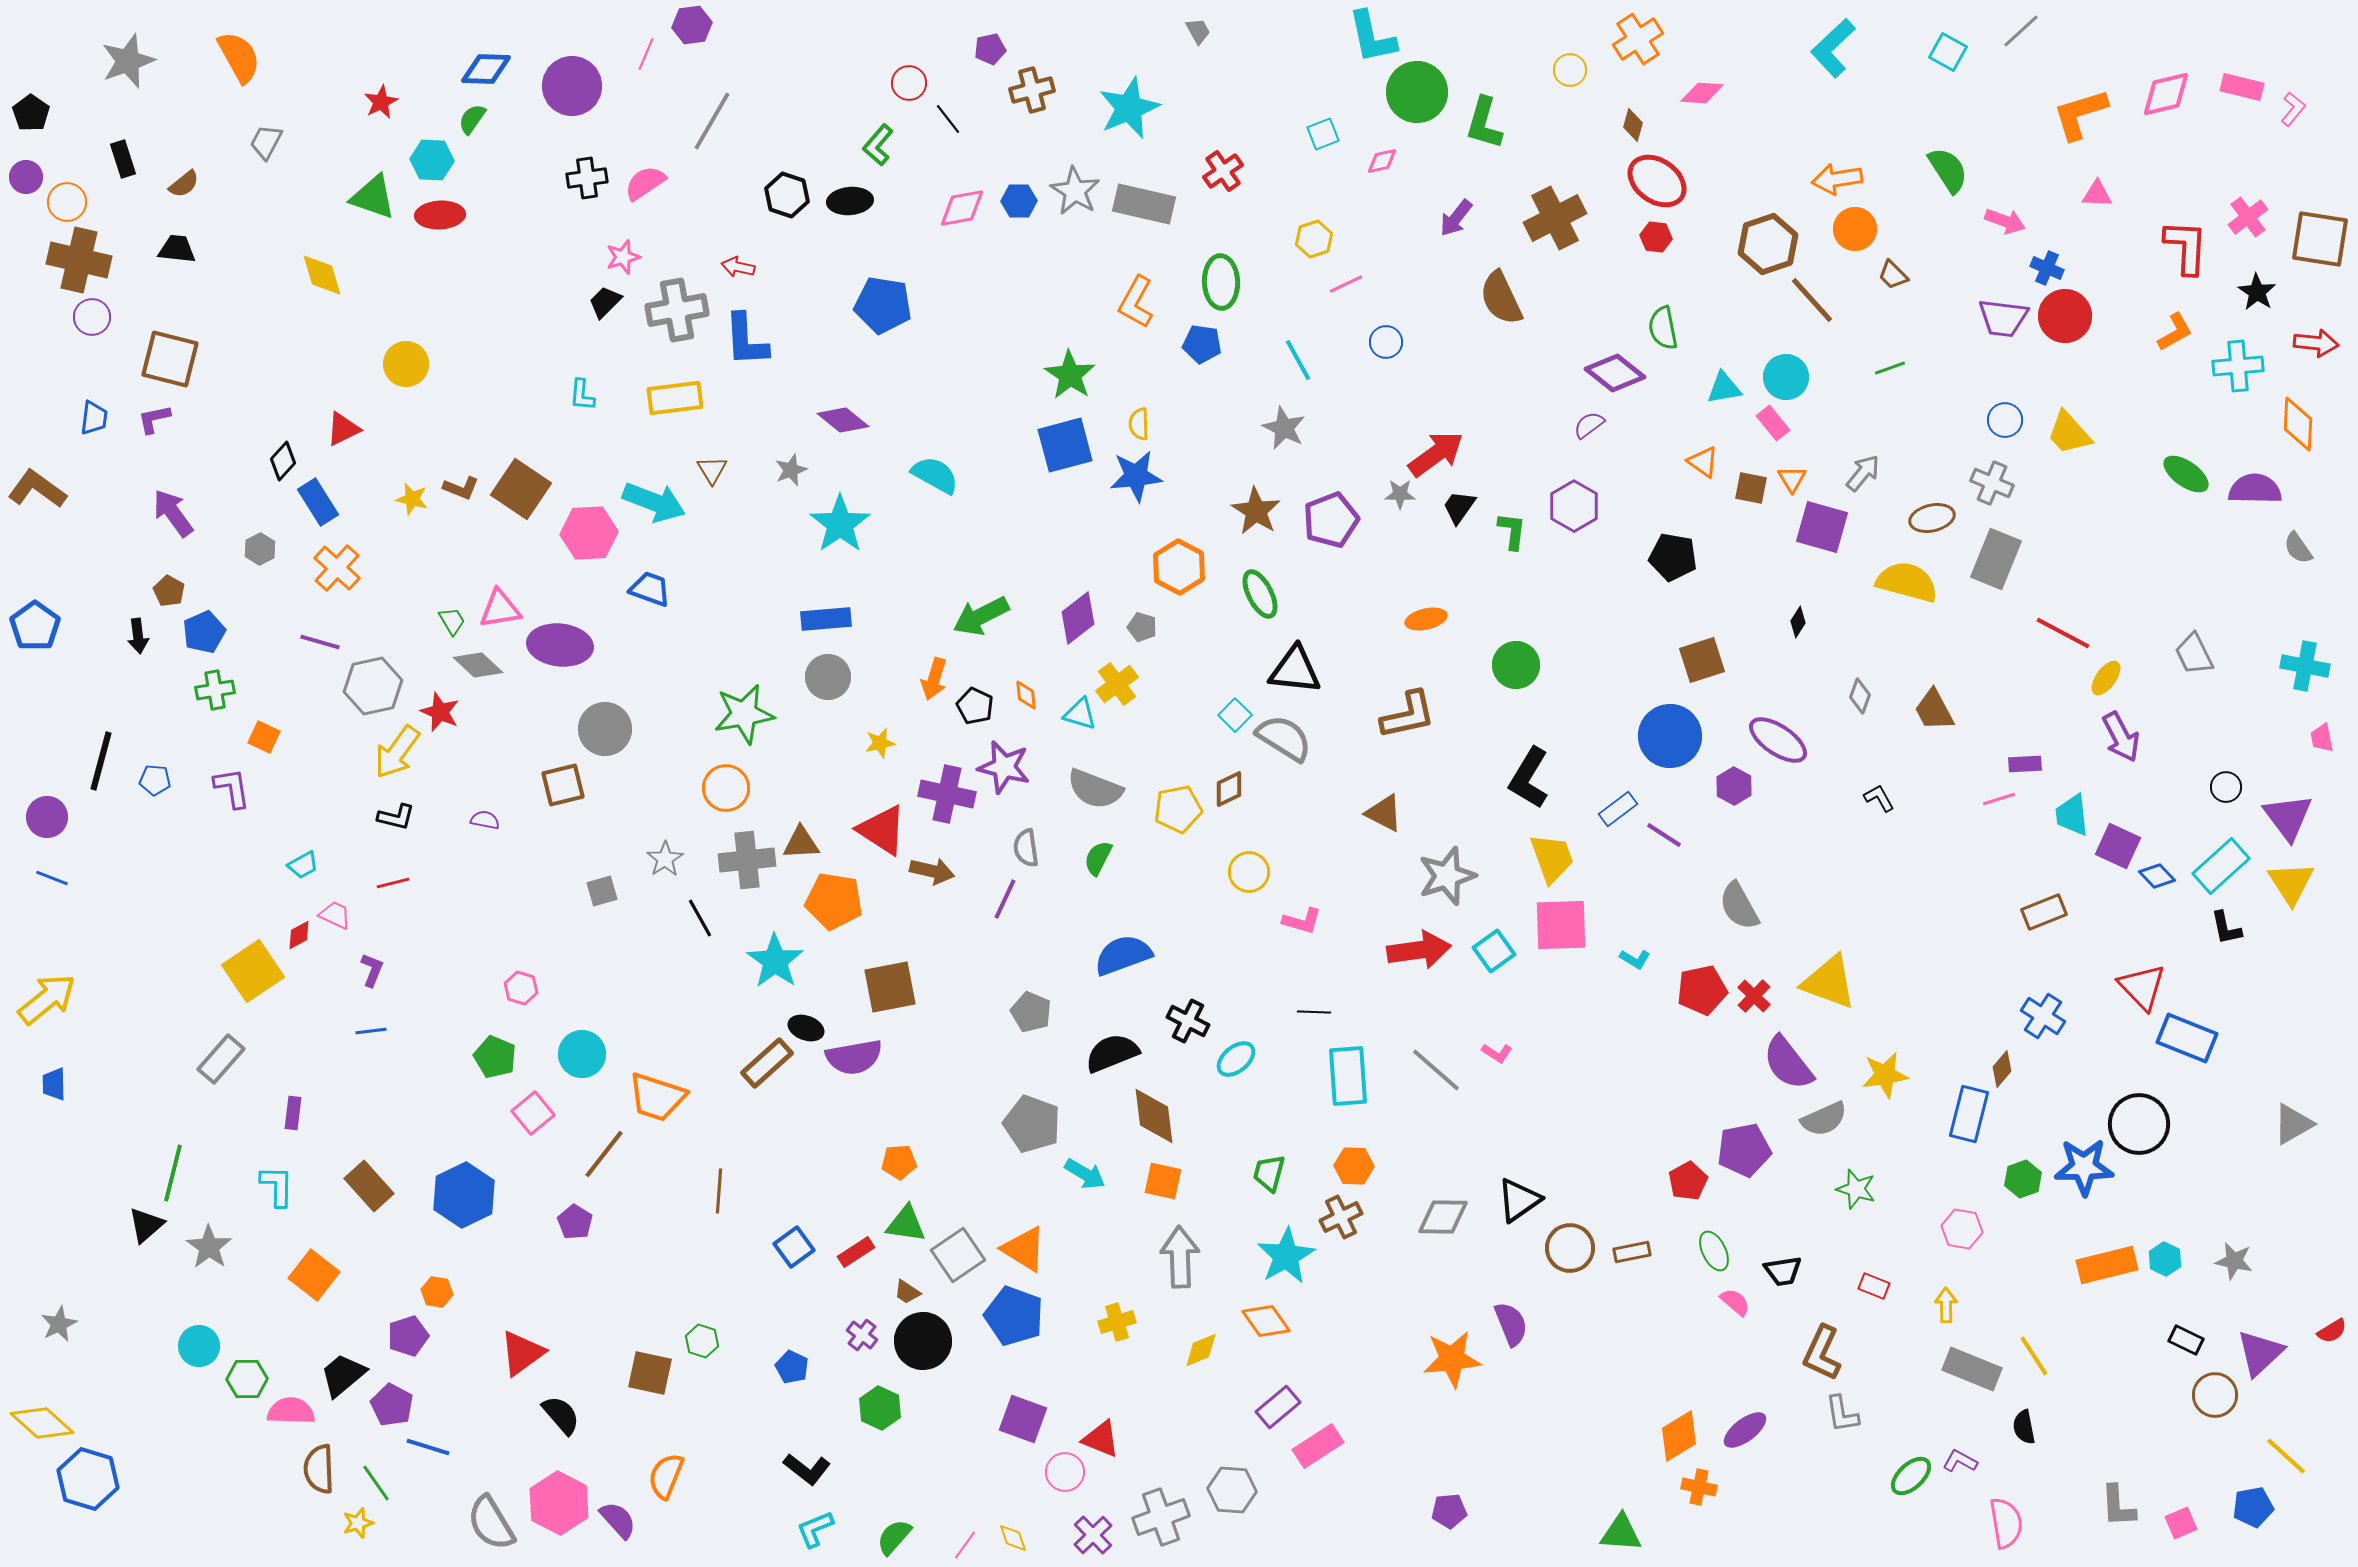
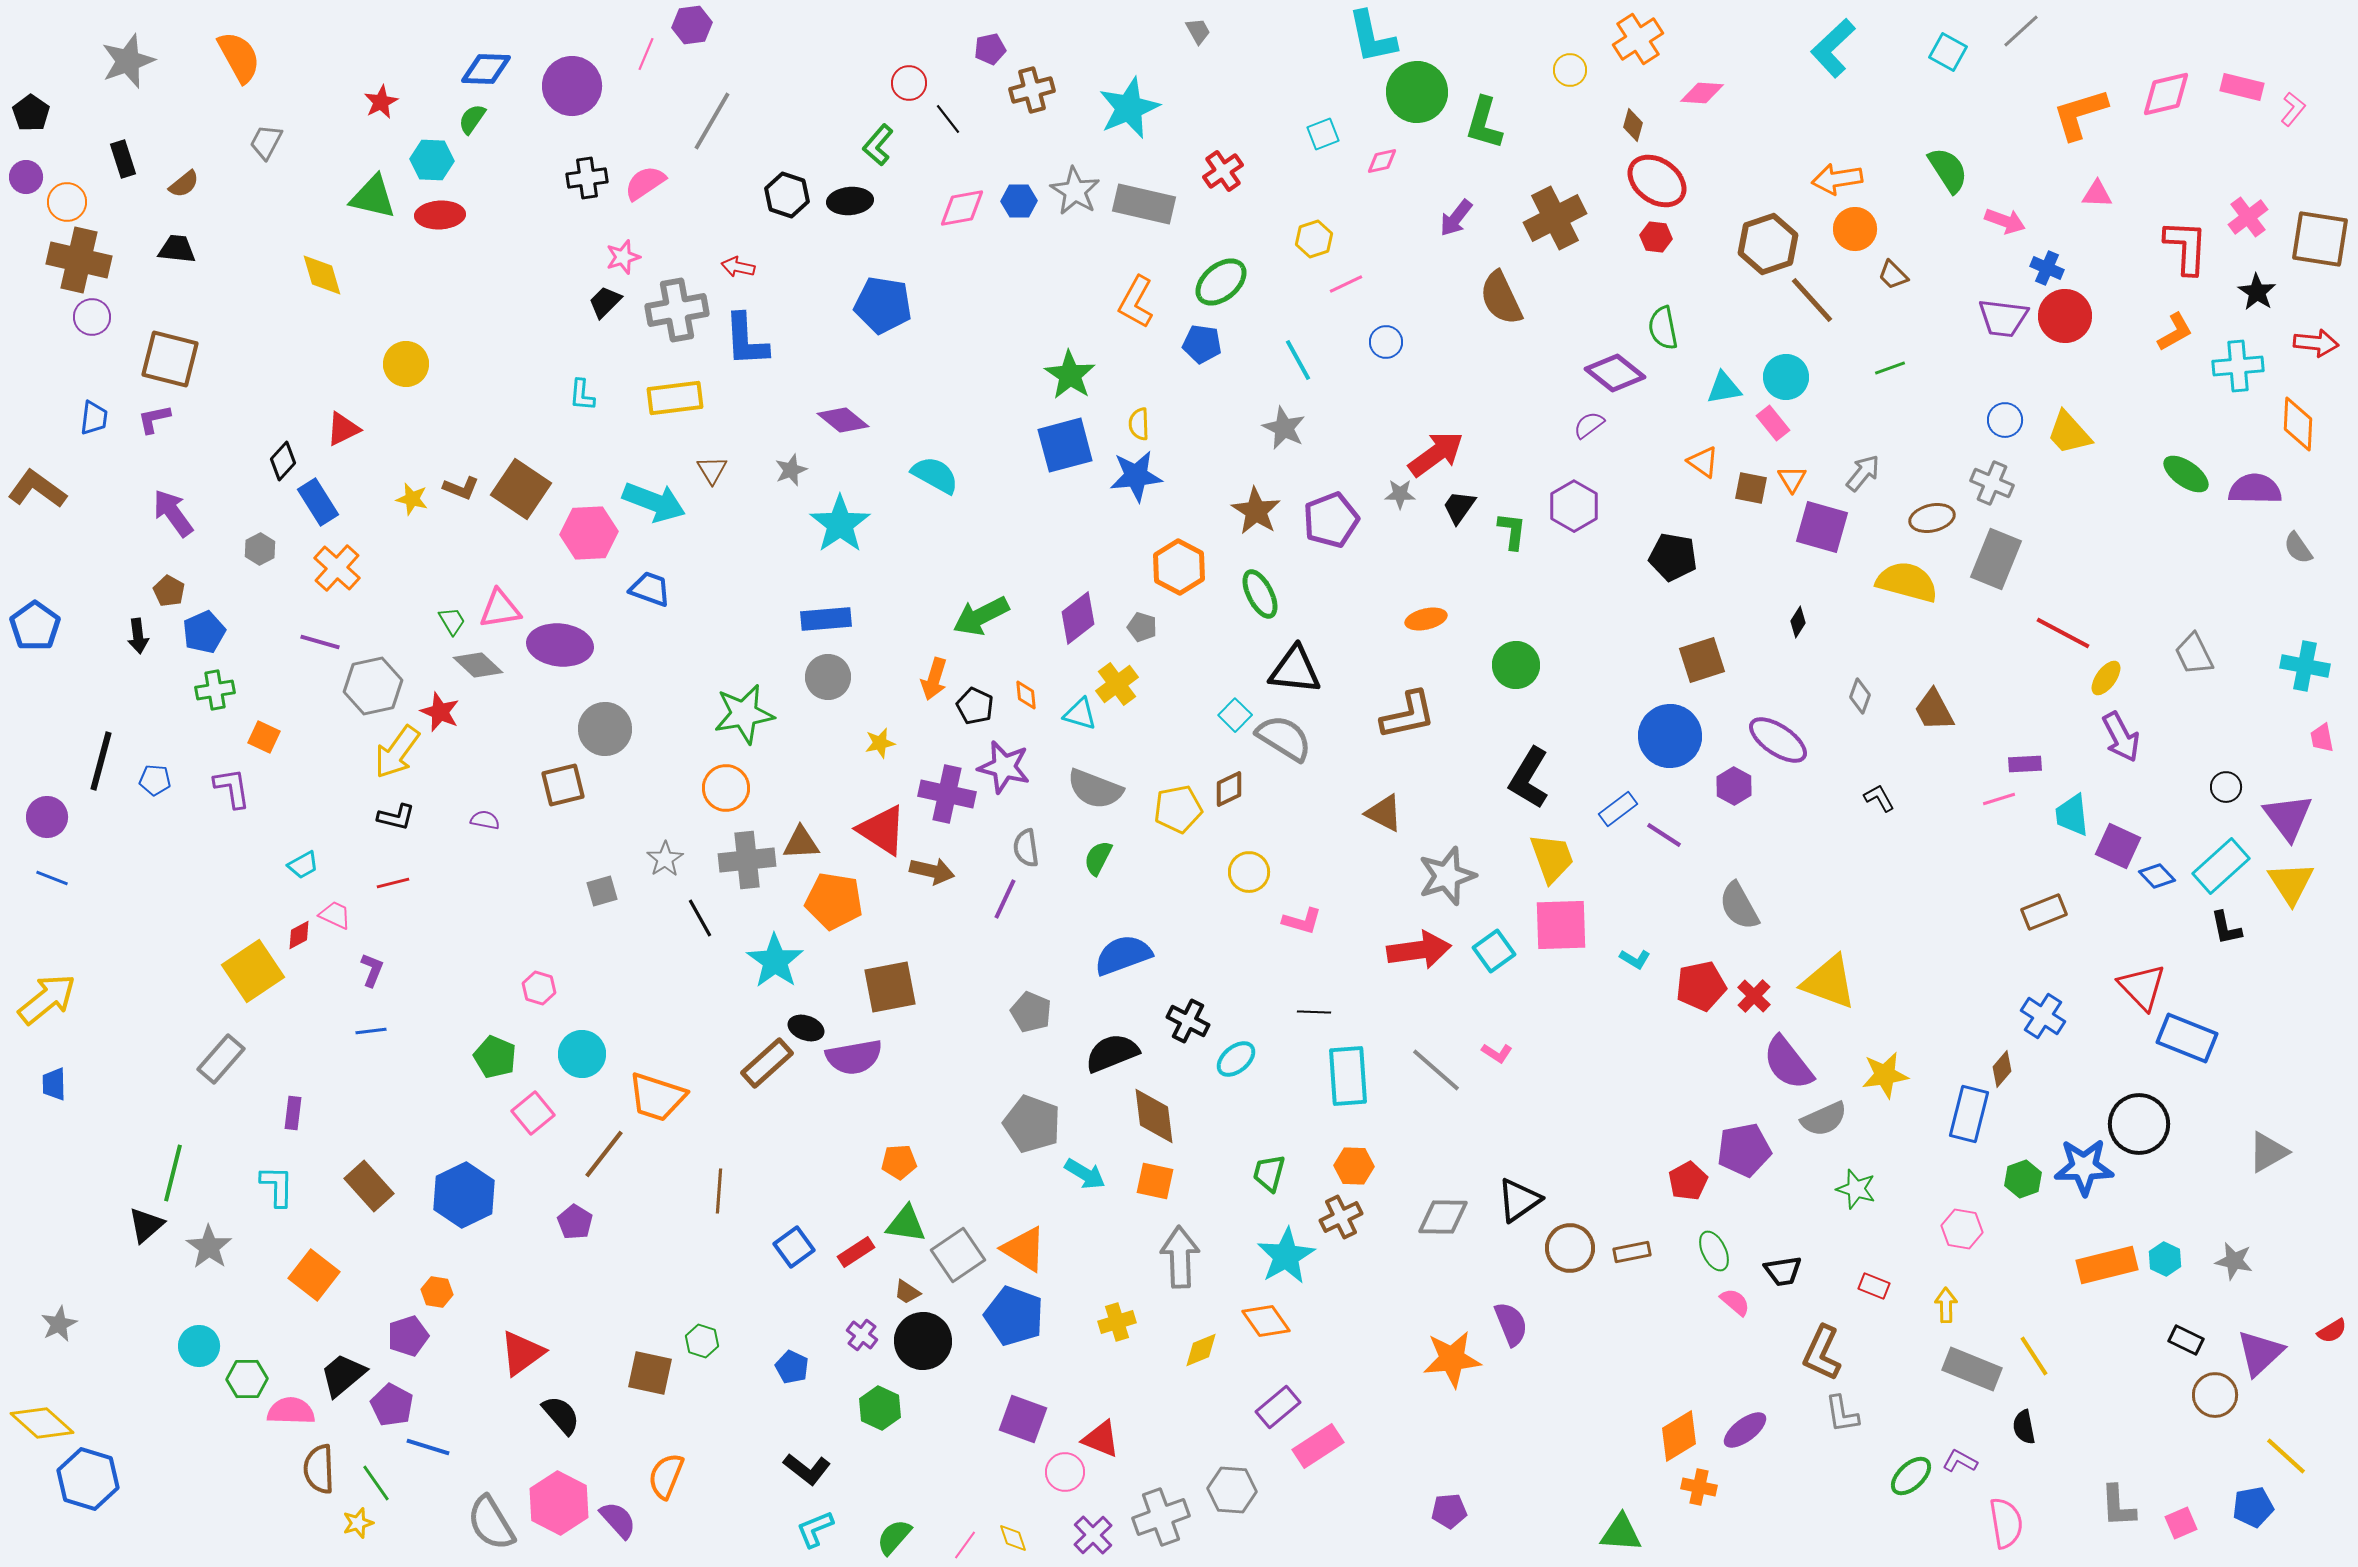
green triangle at (373, 197): rotated 6 degrees counterclockwise
green ellipse at (1221, 282): rotated 52 degrees clockwise
pink hexagon at (521, 988): moved 18 px right
red pentagon at (1702, 990): moved 1 px left, 4 px up
gray triangle at (2293, 1124): moved 25 px left, 28 px down
orange square at (1163, 1181): moved 8 px left
